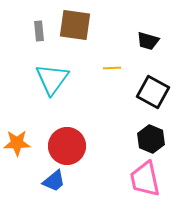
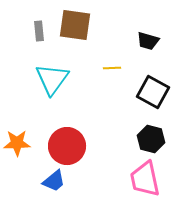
black hexagon: rotated 8 degrees counterclockwise
